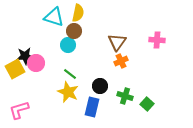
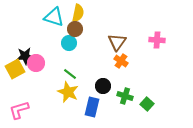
brown circle: moved 1 px right, 2 px up
cyan circle: moved 1 px right, 2 px up
orange cross: rotated 32 degrees counterclockwise
black circle: moved 3 px right
